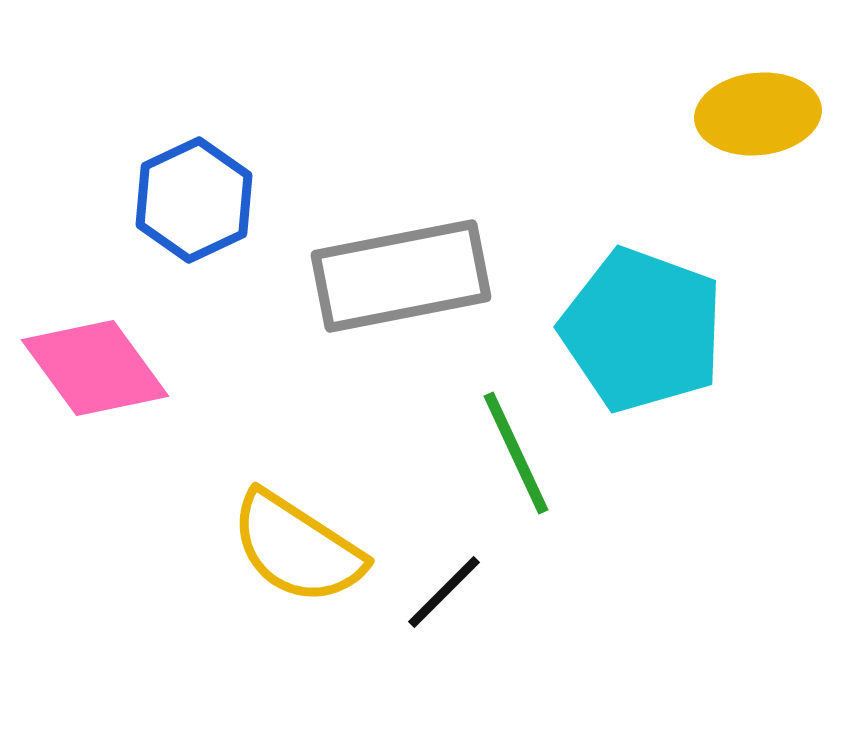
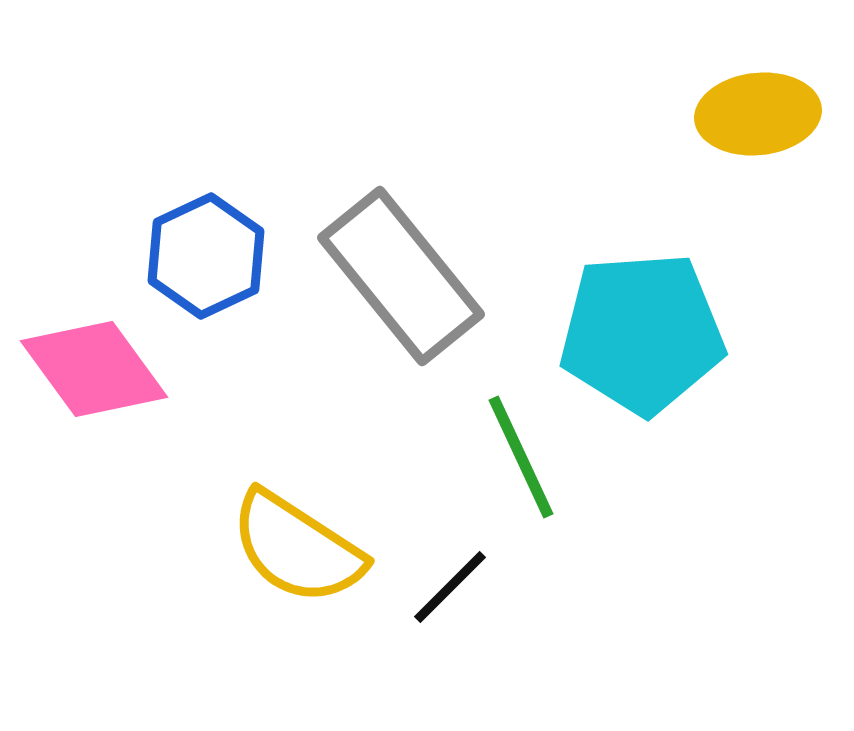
blue hexagon: moved 12 px right, 56 px down
gray rectangle: rotated 62 degrees clockwise
cyan pentagon: moved 3 px down; rotated 24 degrees counterclockwise
pink diamond: moved 1 px left, 1 px down
green line: moved 5 px right, 4 px down
black line: moved 6 px right, 5 px up
